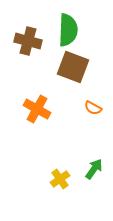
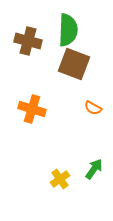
brown square: moved 1 px right, 3 px up
orange cross: moved 5 px left; rotated 12 degrees counterclockwise
